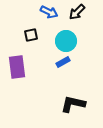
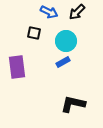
black square: moved 3 px right, 2 px up; rotated 24 degrees clockwise
